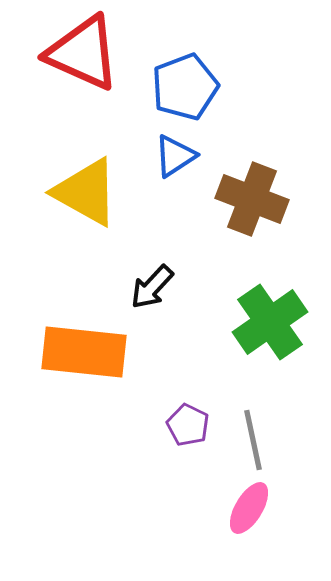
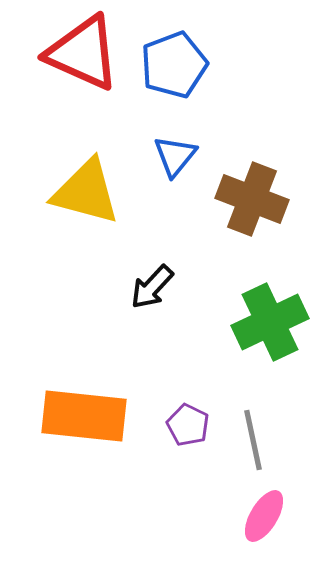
blue pentagon: moved 11 px left, 22 px up
blue triangle: rotated 18 degrees counterclockwise
yellow triangle: rotated 14 degrees counterclockwise
green cross: rotated 10 degrees clockwise
orange rectangle: moved 64 px down
pink ellipse: moved 15 px right, 8 px down
